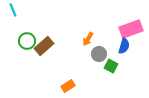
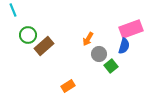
green circle: moved 1 px right, 6 px up
green square: rotated 24 degrees clockwise
